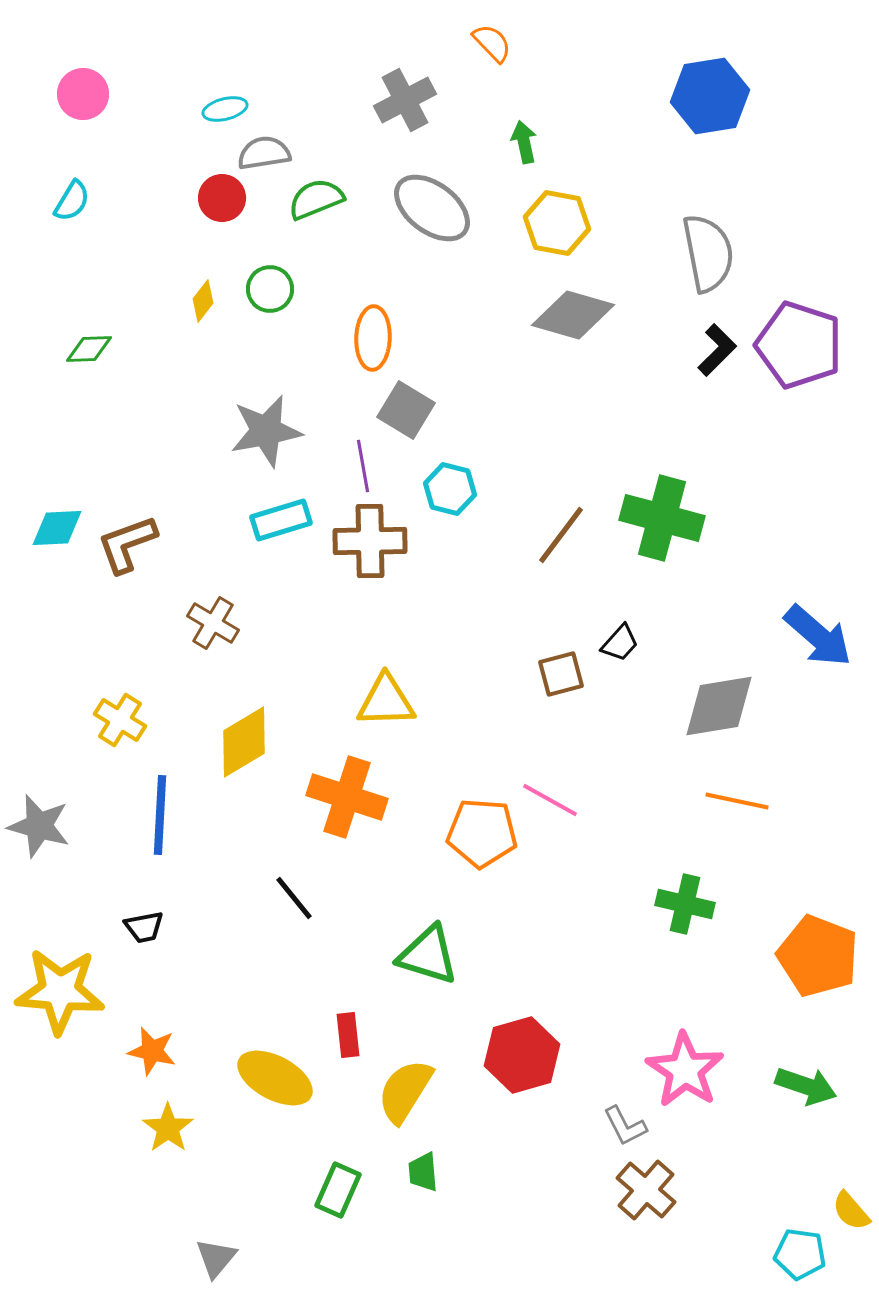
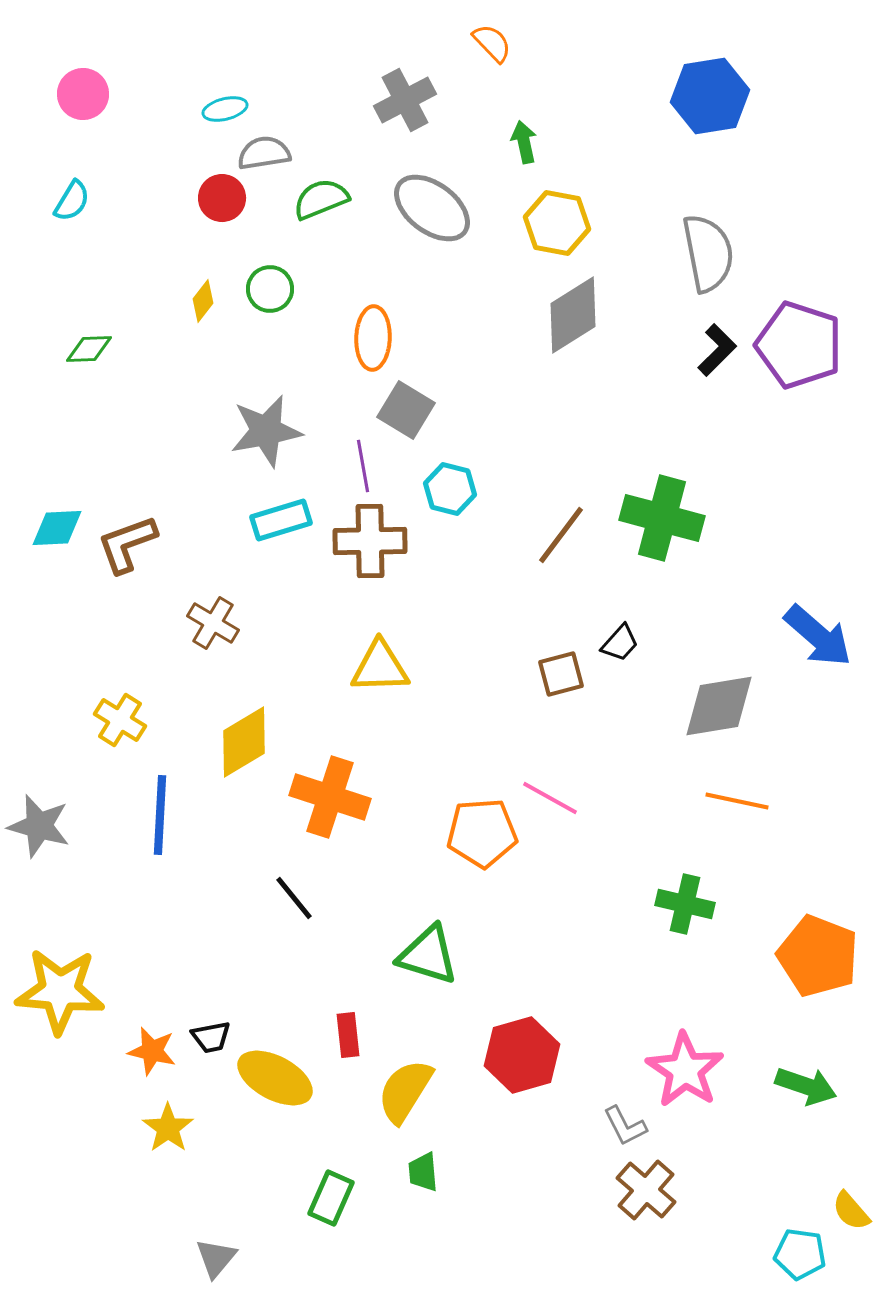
green semicircle at (316, 199): moved 5 px right
gray diamond at (573, 315): rotated 48 degrees counterclockwise
yellow triangle at (386, 701): moved 6 px left, 34 px up
orange cross at (347, 797): moved 17 px left
pink line at (550, 800): moved 2 px up
orange pentagon at (482, 833): rotated 8 degrees counterclockwise
black trapezoid at (144, 927): moved 67 px right, 110 px down
green rectangle at (338, 1190): moved 7 px left, 8 px down
